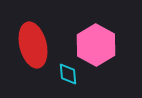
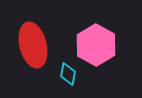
cyan diamond: rotated 15 degrees clockwise
